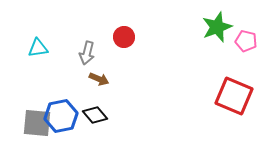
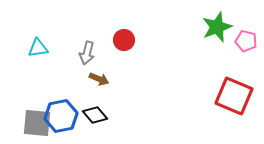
red circle: moved 3 px down
